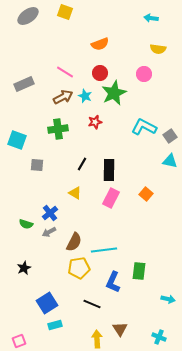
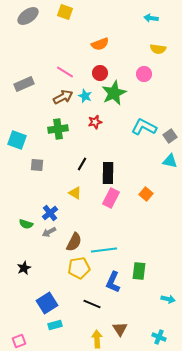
black rectangle at (109, 170): moved 1 px left, 3 px down
